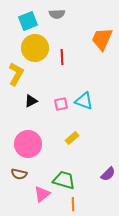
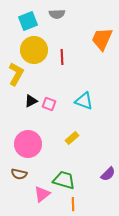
yellow circle: moved 1 px left, 2 px down
pink square: moved 12 px left; rotated 32 degrees clockwise
